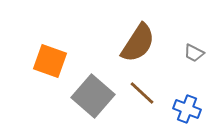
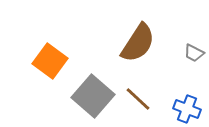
orange square: rotated 16 degrees clockwise
brown line: moved 4 px left, 6 px down
